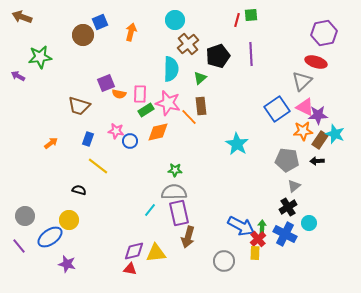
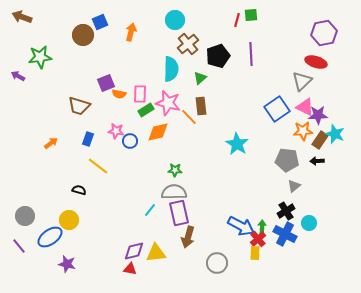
black cross at (288, 207): moved 2 px left, 4 px down
gray circle at (224, 261): moved 7 px left, 2 px down
